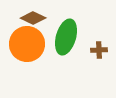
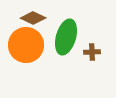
orange circle: moved 1 px left, 1 px down
brown cross: moved 7 px left, 2 px down
